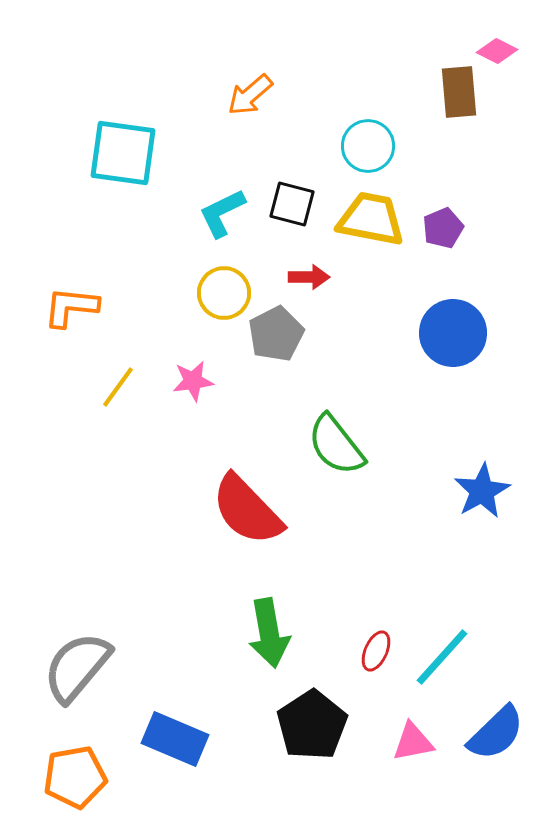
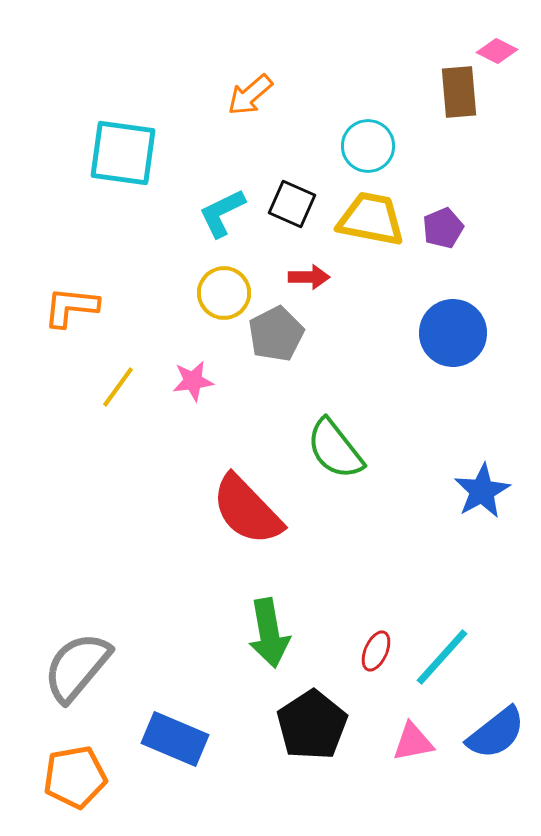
black square: rotated 9 degrees clockwise
green semicircle: moved 1 px left, 4 px down
blue semicircle: rotated 6 degrees clockwise
